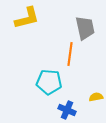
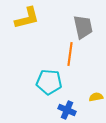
gray trapezoid: moved 2 px left, 1 px up
